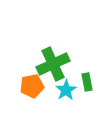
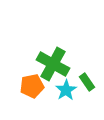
green cross: rotated 36 degrees counterclockwise
green rectangle: rotated 24 degrees counterclockwise
